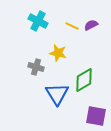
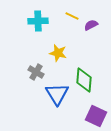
cyan cross: rotated 30 degrees counterclockwise
yellow line: moved 10 px up
gray cross: moved 5 px down; rotated 14 degrees clockwise
green diamond: rotated 55 degrees counterclockwise
purple square: rotated 15 degrees clockwise
